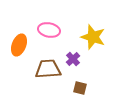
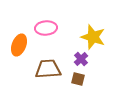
pink ellipse: moved 3 px left, 2 px up; rotated 15 degrees counterclockwise
purple cross: moved 8 px right
brown square: moved 2 px left, 9 px up
